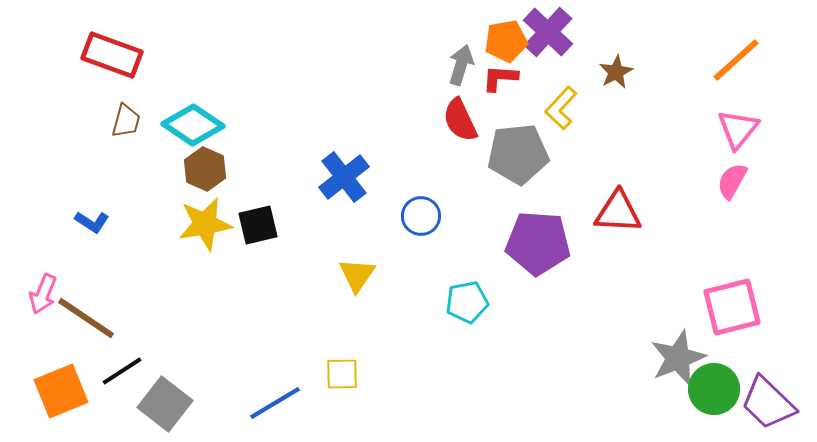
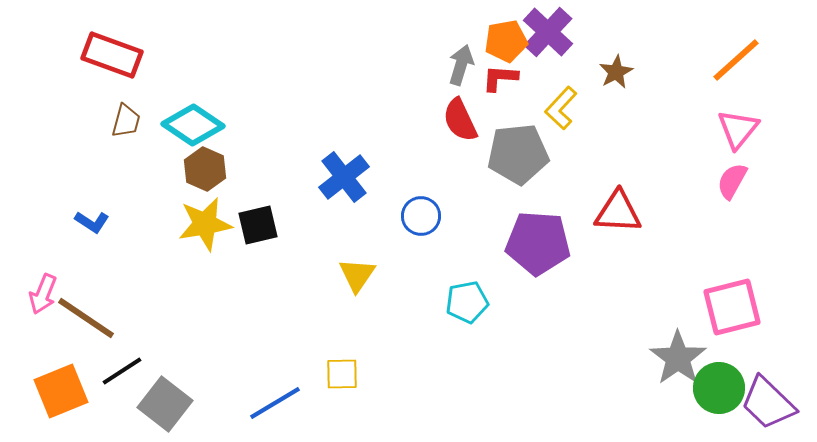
gray star: rotated 14 degrees counterclockwise
green circle: moved 5 px right, 1 px up
